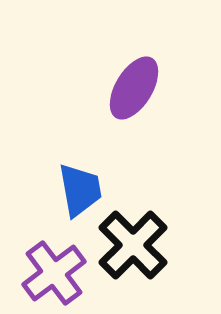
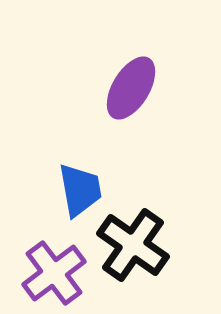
purple ellipse: moved 3 px left
black cross: rotated 10 degrees counterclockwise
